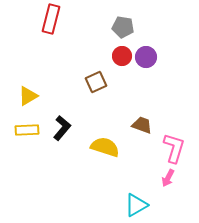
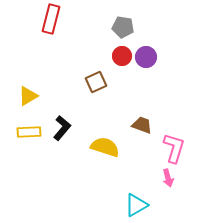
yellow rectangle: moved 2 px right, 2 px down
pink arrow: rotated 42 degrees counterclockwise
